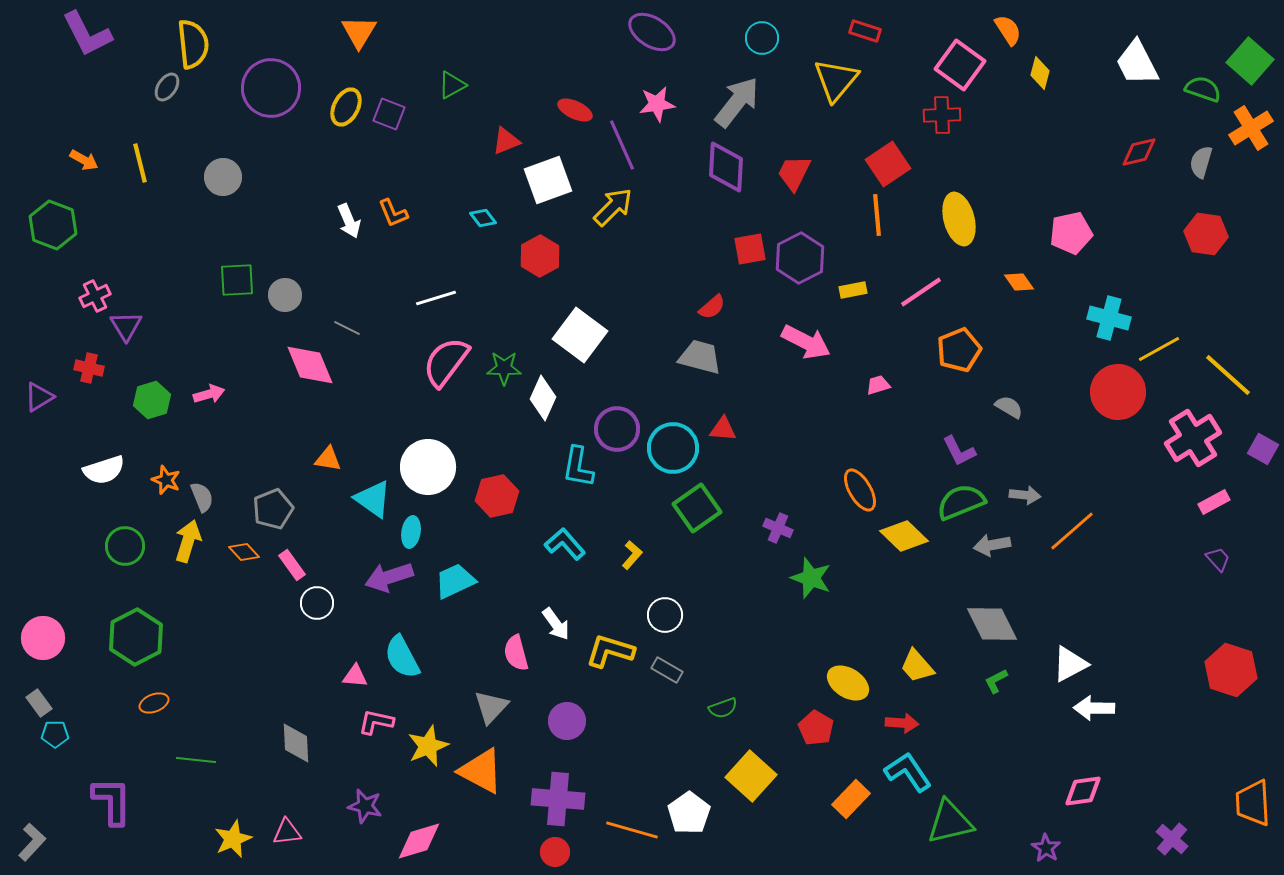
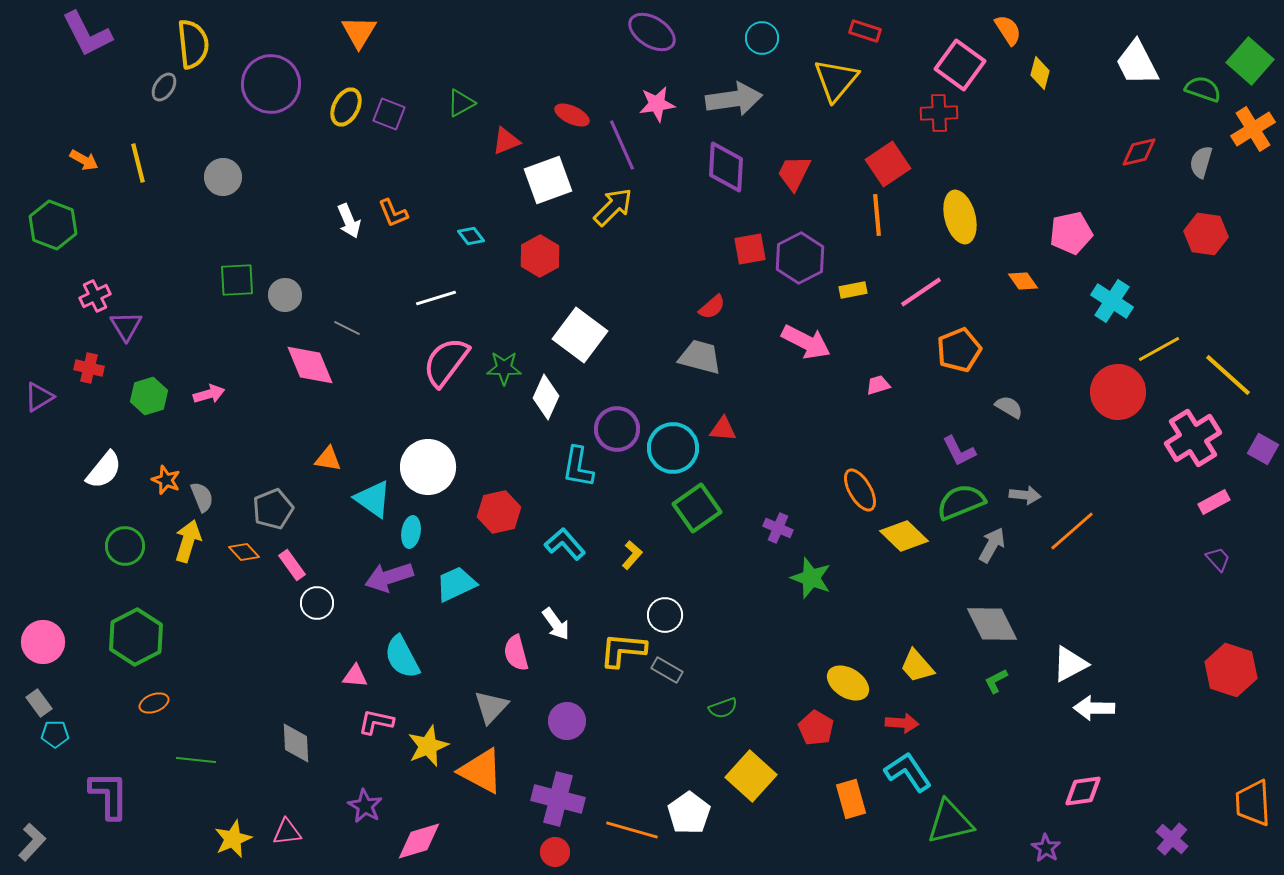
green triangle at (452, 85): moved 9 px right, 18 px down
gray ellipse at (167, 87): moved 3 px left
purple circle at (271, 88): moved 4 px up
gray arrow at (737, 102): moved 3 px left, 3 px up; rotated 44 degrees clockwise
red ellipse at (575, 110): moved 3 px left, 5 px down
red cross at (942, 115): moved 3 px left, 2 px up
orange cross at (1251, 128): moved 2 px right, 1 px down
yellow line at (140, 163): moved 2 px left
cyan diamond at (483, 218): moved 12 px left, 18 px down
yellow ellipse at (959, 219): moved 1 px right, 2 px up
orange diamond at (1019, 282): moved 4 px right, 1 px up
cyan cross at (1109, 318): moved 3 px right, 17 px up; rotated 18 degrees clockwise
white diamond at (543, 398): moved 3 px right, 1 px up
green hexagon at (152, 400): moved 3 px left, 4 px up
white semicircle at (104, 470): rotated 33 degrees counterclockwise
red hexagon at (497, 496): moved 2 px right, 16 px down
gray arrow at (992, 545): rotated 129 degrees clockwise
cyan trapezoid at (455, 581): moved 1 px right, 3 px down
pink circle at (43, 638): moved 4 px down
yellow L-shape at (610, 651): moved 13 px right, 1 px up; rotated 12 degrees counterclockwise
purple cross at (558, 799): rotated 9 degrees clockwise
orange rectangle at (851, 799): rotated 60 degrees counterclockwise
purple L-shape at (112, 801): moved 3 px left, 6 px up
purple star at (365, 806): rotated 16 degrees clockwise
